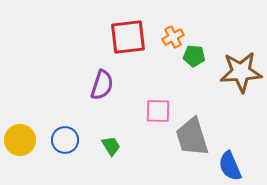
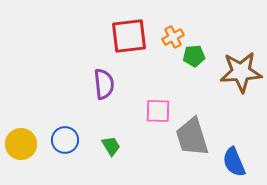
red square: moved 1 px right, 1 px up
green pentagon: rotated 10 degrees counterclockwise
purple semicircle: moved 2 px right, 1 px up; rotated 24 degrees counterclockwise
yellow circle: moved 1 px right, 4 px down
blue semicircle: moved 4 px right, 4 px up
